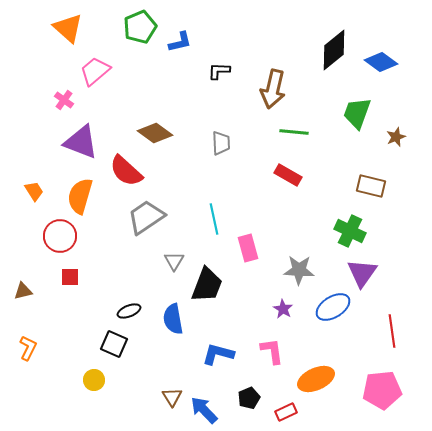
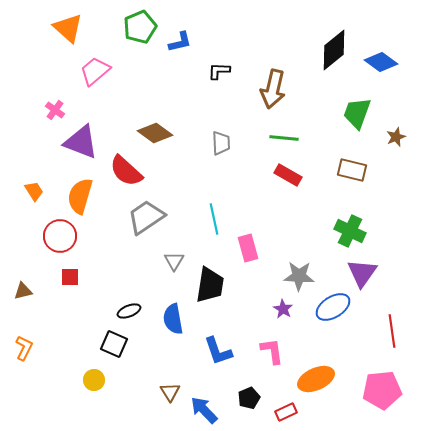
pink cross at (64, 100): moved 9 px left, 10 px down
green line at (294, 132): moved 10 px left, 6 px down
brown rectangle at (371, 186): moved 19 px left, 16 px up
gray star at (299, 270): moved 6 px down
black trapezoid at (207, 285): moved 3 px right; rotated 12 degrees counterclockwise
orange L-shape at (28, 348): moved 4 px left
blue L-shape at (218, 354): moved 3 px up; rotated 124 degrees counterclockwise
brown triangle at (172, 397): moved 2 px left, 5 px up
